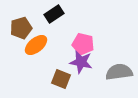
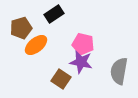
gray semicircle: moved 1 px up; rotated 72 degrees counterclockwise
brown square: rotated 12 degrees clockwise
